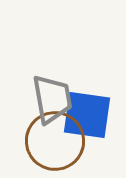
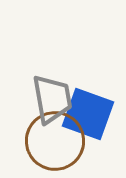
blue square: moved 1 px right, 1 px up; rotated 12 degrees clockwise
